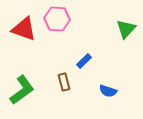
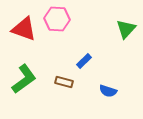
brown rectangle: rotated 60 degrees counterclockwise
green L-shape: moved 2 px right, 11 px up
